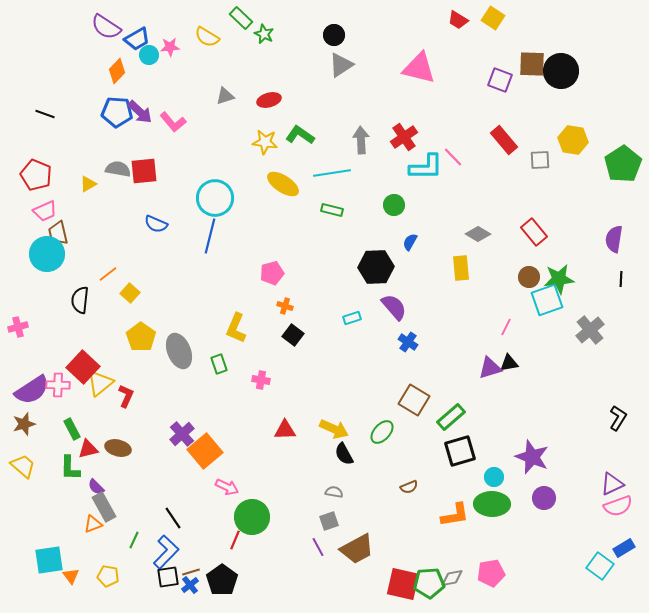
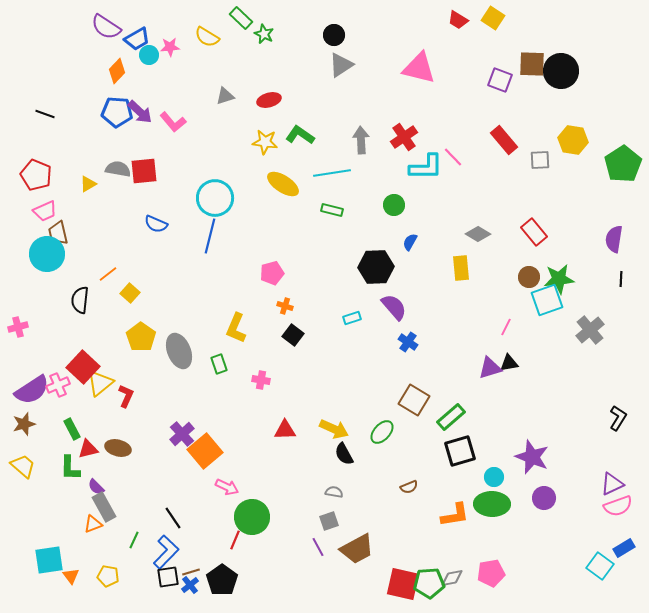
pink cross at (58, 385): rotated 25 degrees counterclockwise
